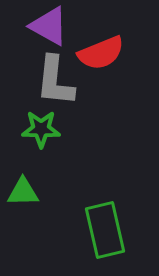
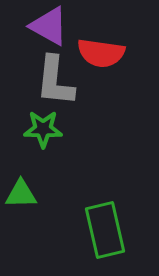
red semicircle: rotated 30 degrees clockwise
green star: moved 2 px right
green triangle: moved 2 px left, 2 px down
